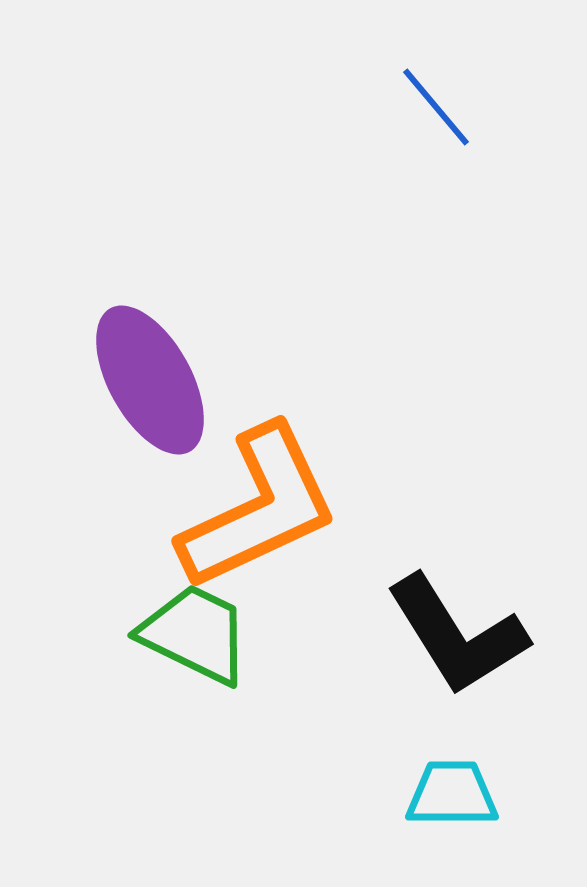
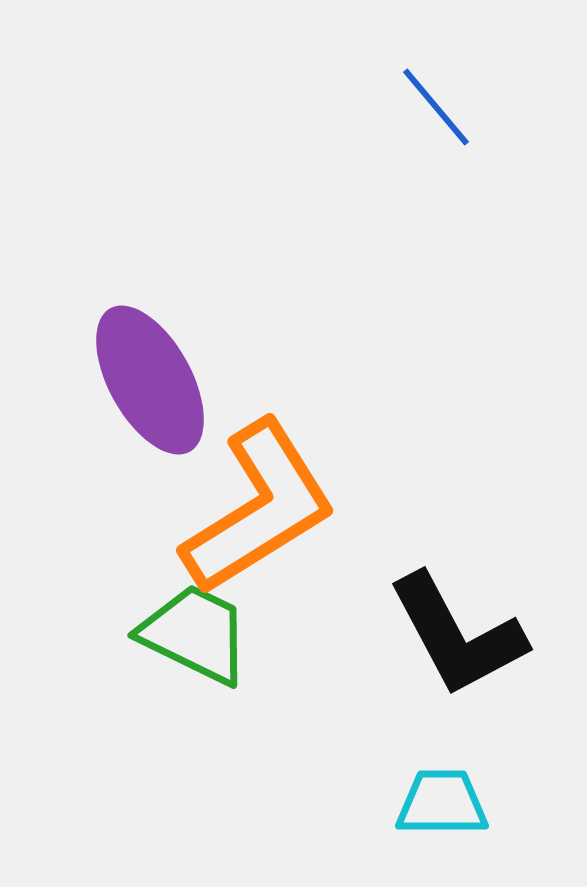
orange L-shape: rotated 7 degrees counterclockwise
black L-shape: rotated 4 degrees clockwise
cyan trapezoid: moved 10 px left, 9 px down
